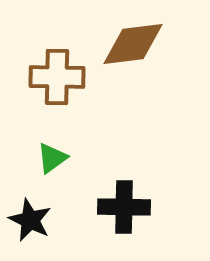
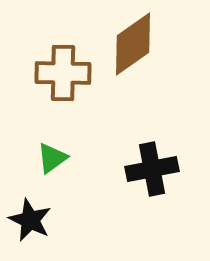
brown diamond: rotated 28 degrees counterclockwise
brown cross: moved 6 px right, 4 px up
black cross: moved 28 px right, 38 px up; rotated 12 degrees counterclockwise
